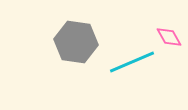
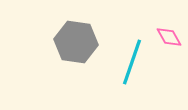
cyan line: rotated 48 degrees counterclockwise
